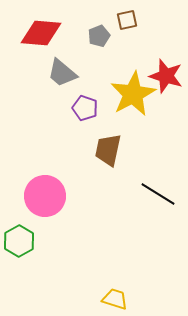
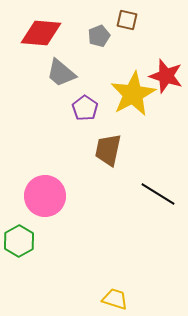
brown square: rotated 25 degrees clockwise
gray trapezoid: moved 1 px left
purple pentagon: rotated 15 degrees clockwise
